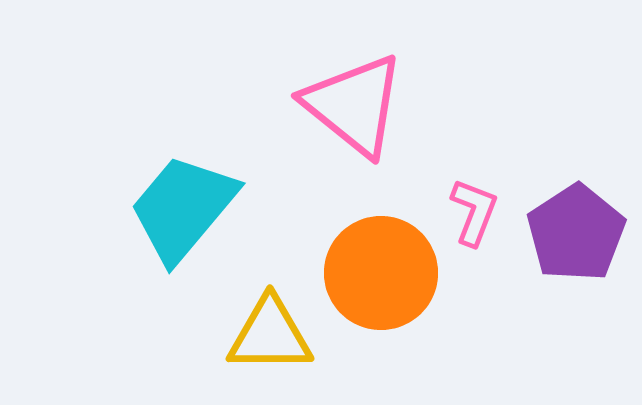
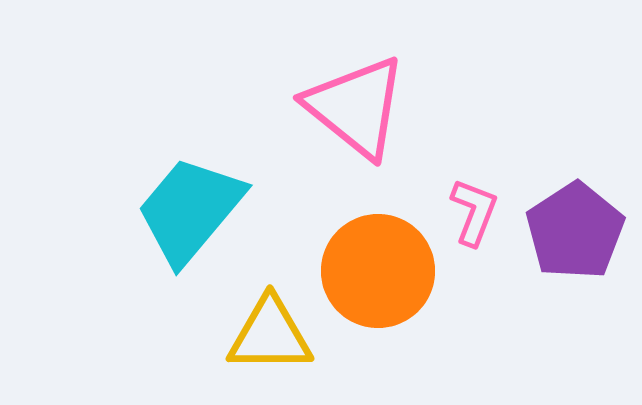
pink triangle: moved 2 px right, 2 px down
cyan trapezoid: moved 7 px right, 2 px down
purple pentagon: moved 1 px left, 2 px up
orange circle: moved 3 px left, 2 px up
